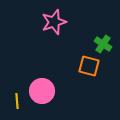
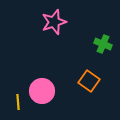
green cross: rotated 12 degrees counterclockwise
orange square: moved 15 px down; rotated 20 degrees clockwise
yellow line: moved 1 px right, 1 px down
